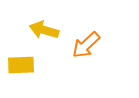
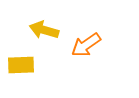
orange arrow: rotated 8 degrees clockwise
